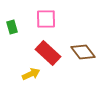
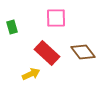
pink square: moved 10 px right, 1 px up
red rectangle: moved 1 px left
